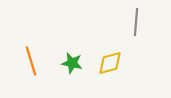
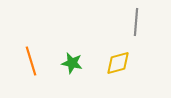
yellow diamond: moved 8 px right
